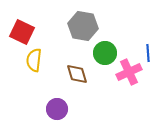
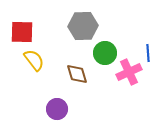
gray hexagon: rotated 12 degrees counterclockwise
red square: rotated 25 degrees counterclockwise
yellow semicircle: rotated 135 degrees clockwise
